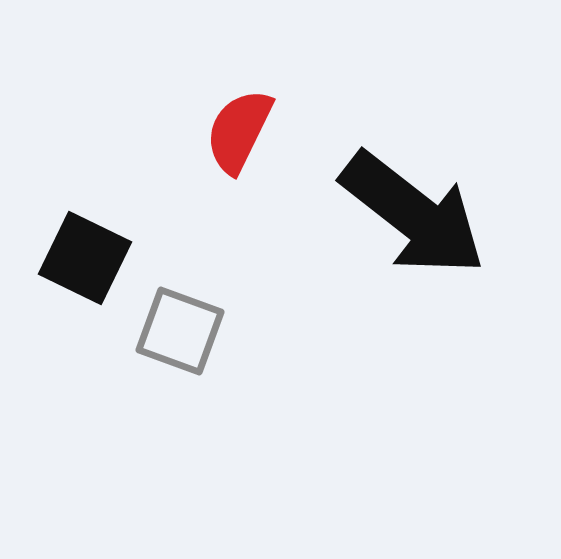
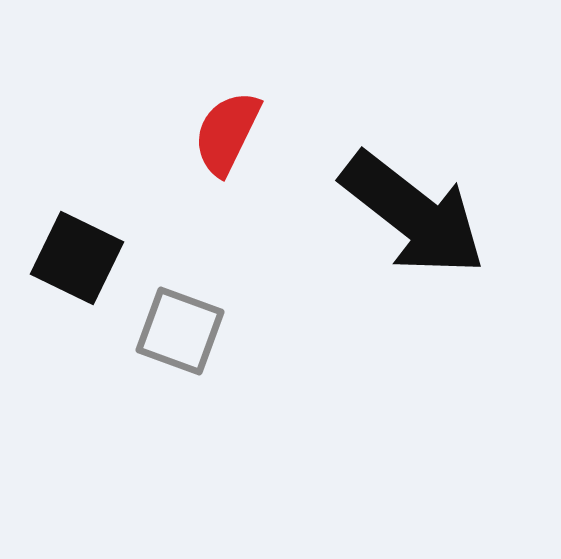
red semicircle: moved 12 px left, 2 px down
black square: moved 8 px left
